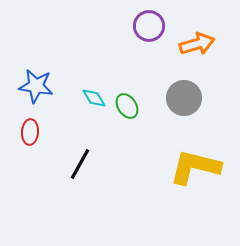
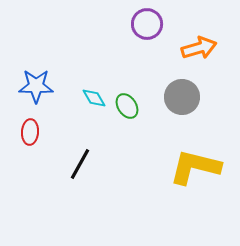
purple circle: moved 2 px left, 2 px up
orange arrow: moved 2 px right, 4 px down
blue star: rotated 8 degrees counterclockwise
gray circle: moved 2 px left, 1 px up
